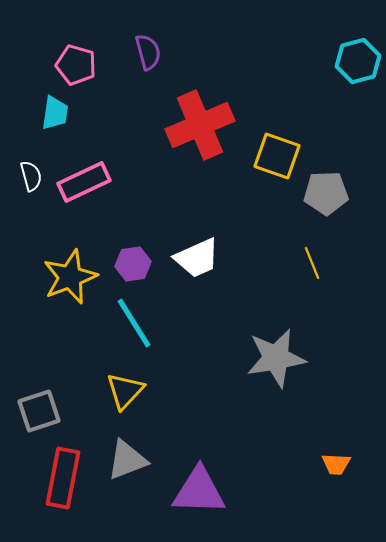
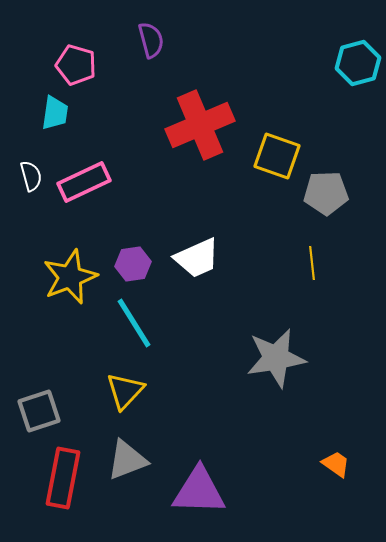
purple semicircle: moved 3 px right, 12 px up
cyan hexagon: moved 2 px down
yellow line: rotated 16 degrees clockwise
orange trapezoid: rotated 148 degrees counterclockwise
